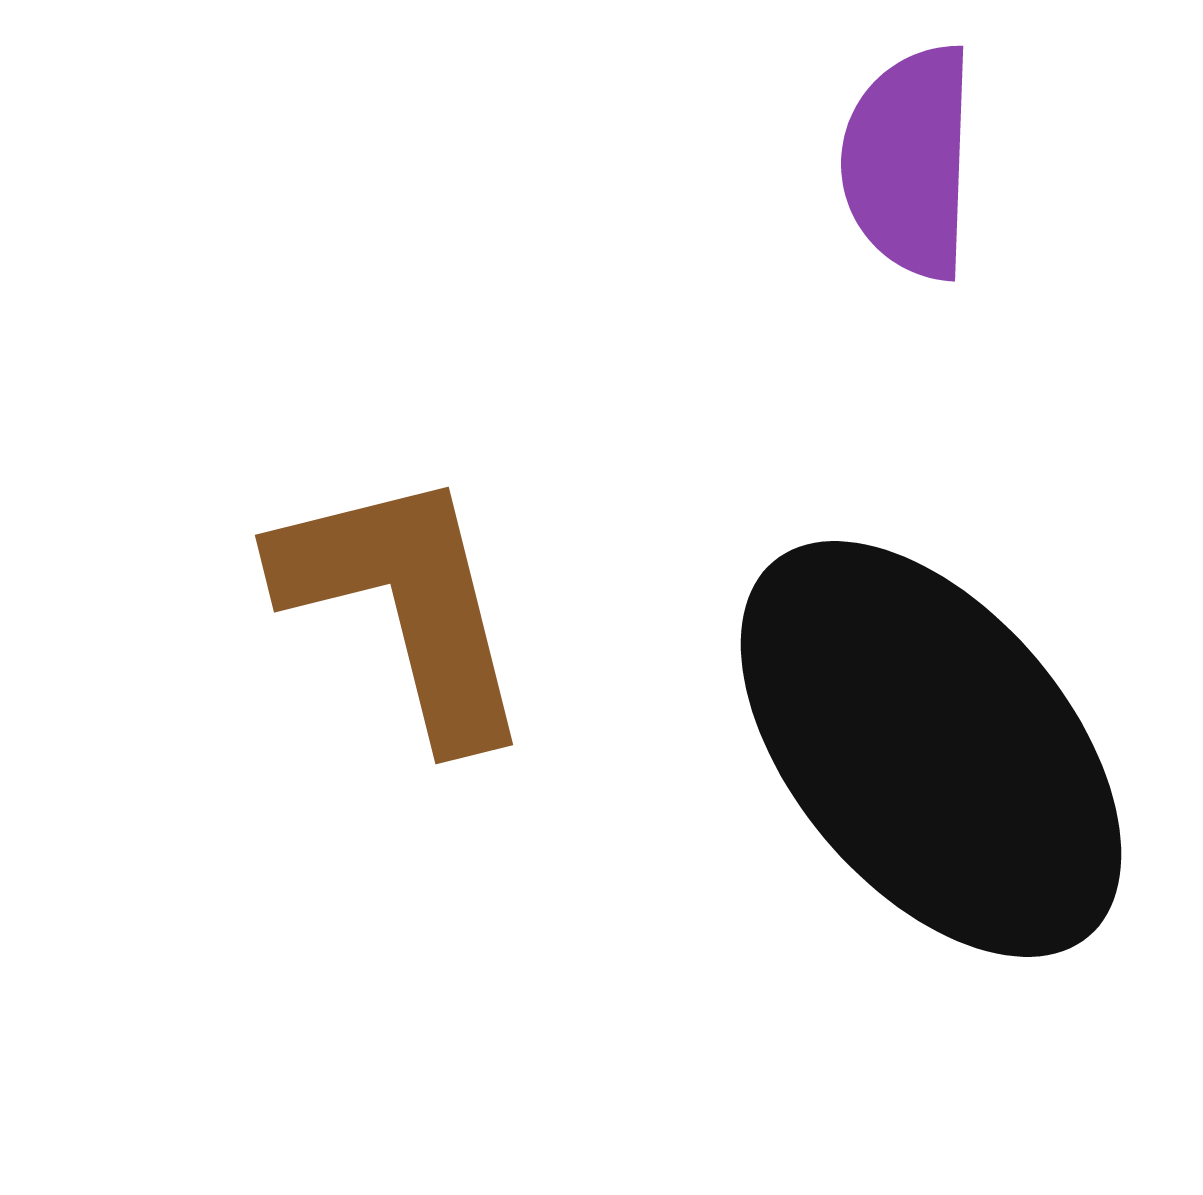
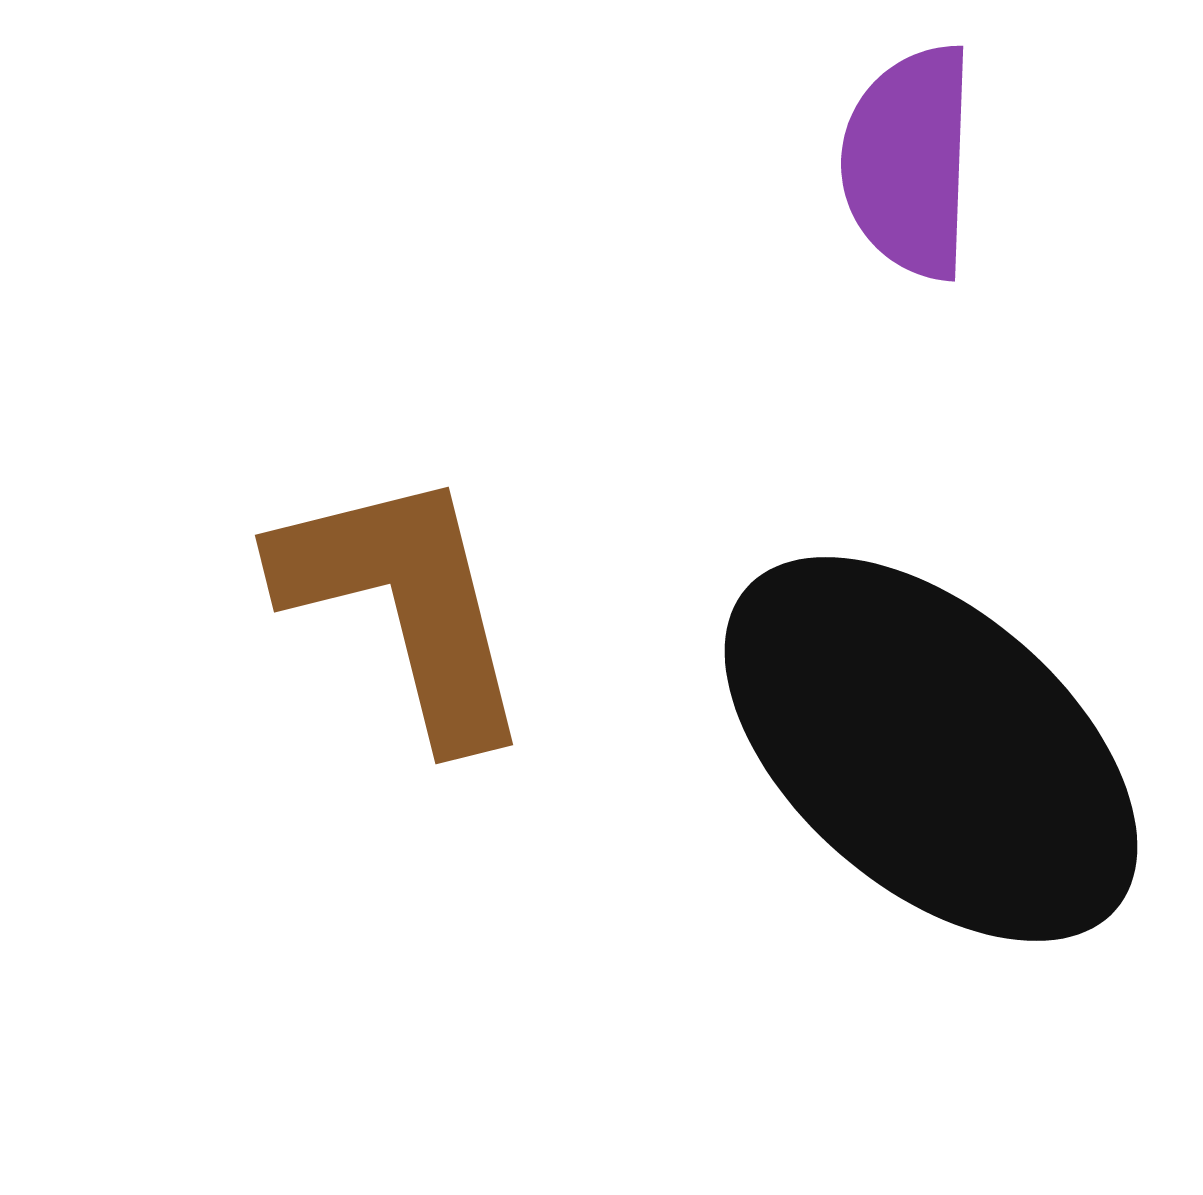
black ellipse: rotated 9 degrees counterclockwise
